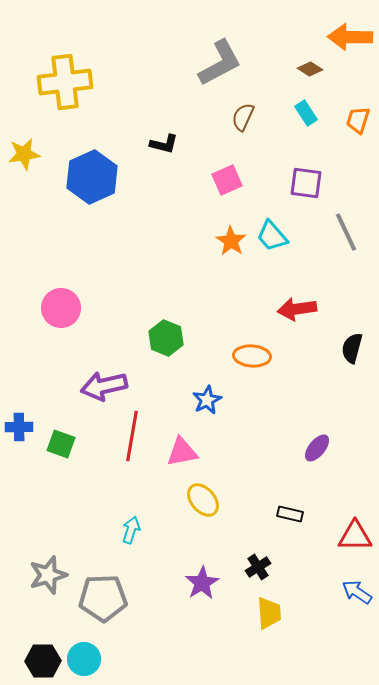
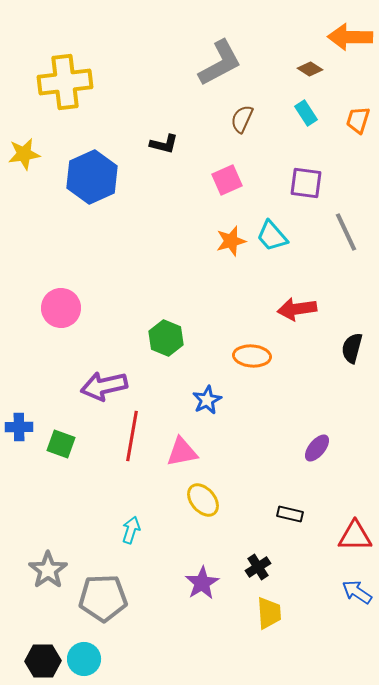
brown semicircle: moved 1 px left, 2 px down
orange star: rotated 24 degrees clockwise
gray star: moved 5 px up; rotated 18 degrees counterclockwise
